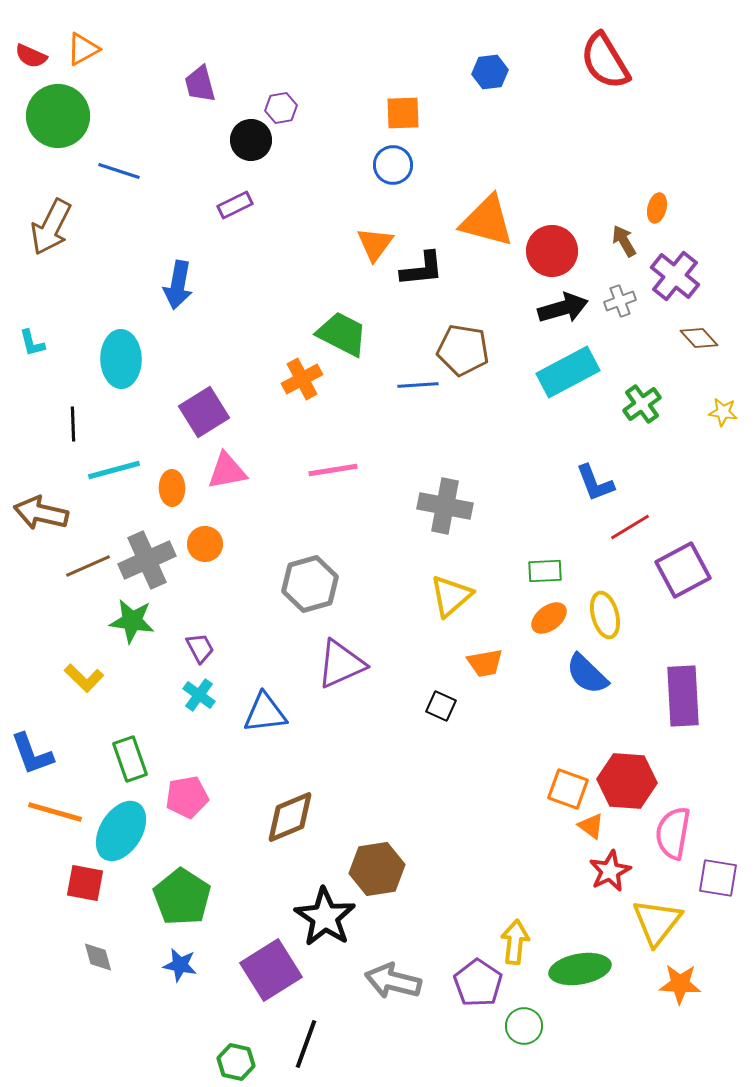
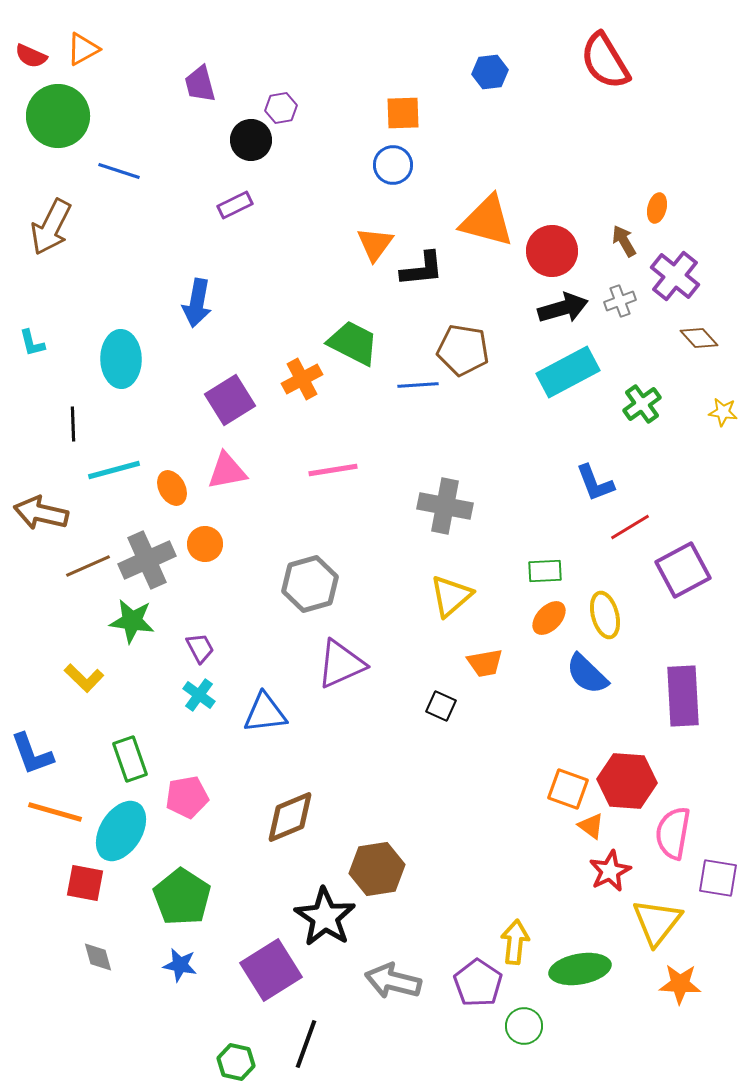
blue arrow at (178, 285): moved 19 px right, 18 px down
green trapezoid at (342, 334): moved 11 px right, 9 px down
purple square at (204, 412): moved 26 px right, 12 px up
orange ellipse at (172, 488): rotated 28 degrees counterclockwise
orange ellipse at (549, 618): rotated 9 degrees counterclockwise
